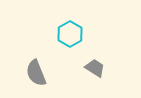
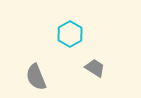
gray semicircle: moved 4 px down
